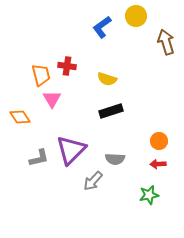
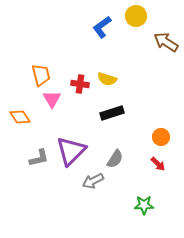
brown arrow: rotated 40 degrees counterclockwise
red cross: moved 13 px right, 18 px down
black rectangle: moved 1 px right, 2 px down
orange circle: moved 2 px right, 4 px up
purple triangle: moved 1 px down
gray semicircle: rotated 60 degrees counterclockwise
red arrow: rotated 133 degrees counterclockwise
gray arrow: rotated 20 degrees clockwise
green star: moved 5 px left, 10 px down; rotated 12 degrees clockwise
